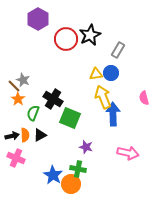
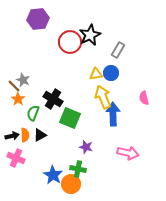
purple hexagon: rotated 25 degrees clockwise
red circle: moved 4 px right, 3 px down
